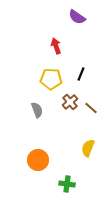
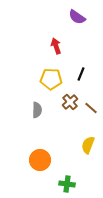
gray semicircle: rotated 21 degrees clockwise
yellow semicircle: moved 3 px up
orange circle: moved 2 px right
